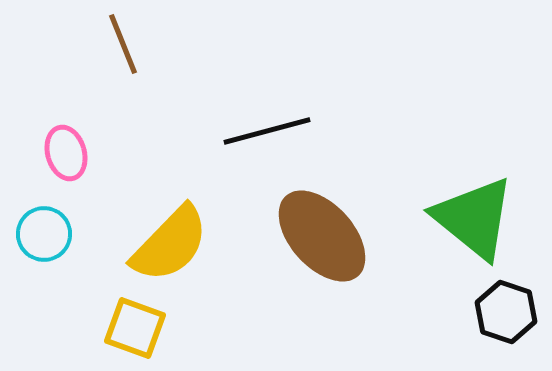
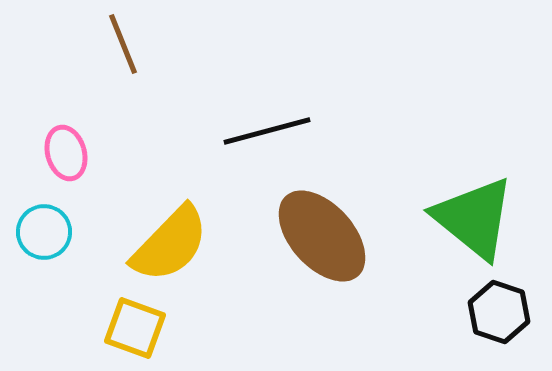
cyan circle: moved 2 px up
black hexagon: moved 7 px left
